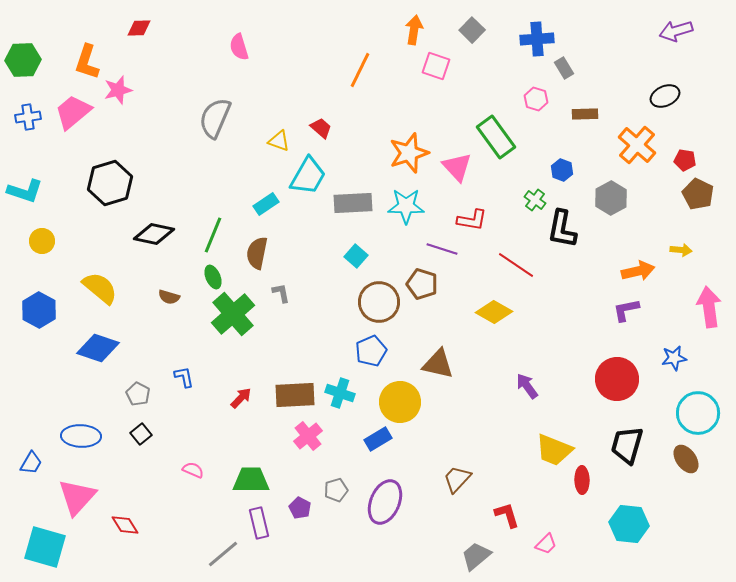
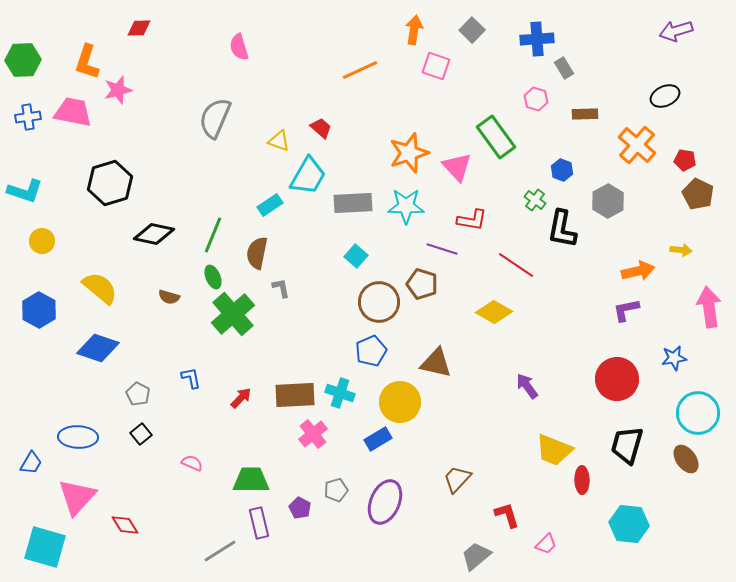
orange line at (360, 70): rotated 39 degrees clockwise
pink trapezoid at (73, 112): rotated 51 degrees clockwise
gray hexagon at (611, 198): moved 3 px left, 3 px down
cyan rectangle at (266, 204): moved 4 px right, 1 px down
gray L-shape at (281, 293): moved 5 px up
brown triangle at (438, 364): moved 2 px left, 1 px up
blue L-shape at (184, 377): moved 7 px right, 1 px down
blue ellipse at (81, 436): moved 3 px left, 1 px down
pink cross at (308, 436): moved 5 px right, 2 px up
pink semicircle at (193, 470): moved 1 px left, 7 px up
gray line at (223, 554): moved 3 px left, 3 px up; rotated 8 degrees clockwise
